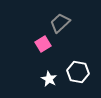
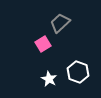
white hexagon: rotated 10 degrees clockwise
